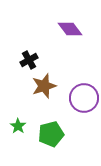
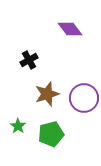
brown star: moved 3 px right, 8 px down
